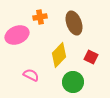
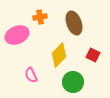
red square: moved 2 px right, 2 px up
pink semicircle: rotated 140 degrees counterclockwise
